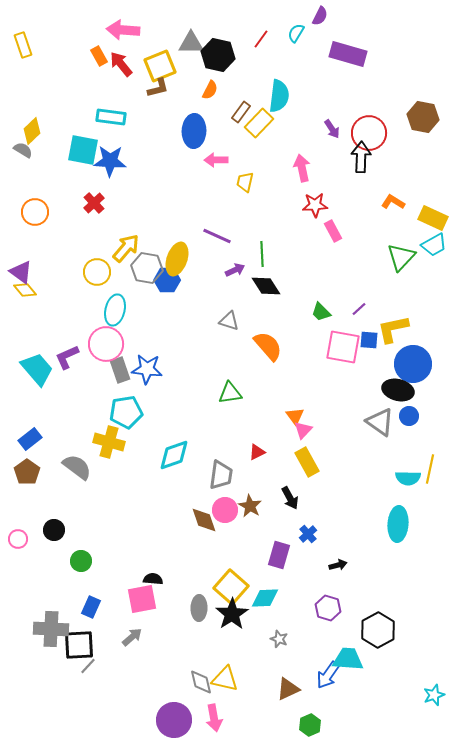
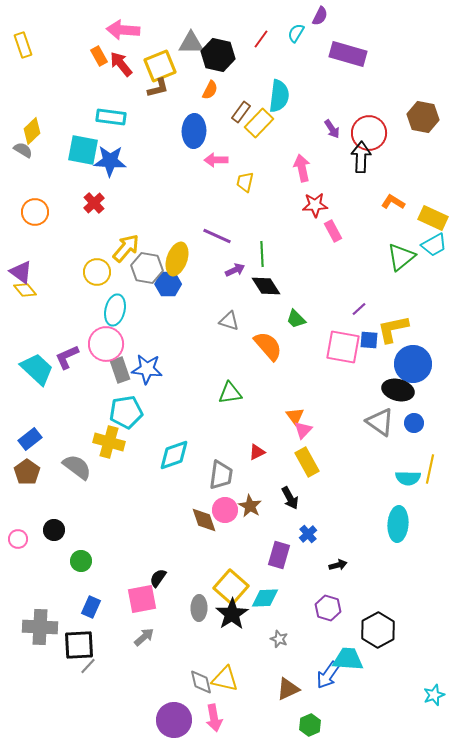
green triangle at (401, 257): rotated 8 degrees clockwise
blue hexagon at (167, 280): moved 1 px right, 4 px down
green trapezoid at (321, 312): moved 25 px left, 7 px down
cyan trapezoid at (37, 369): rotated 6 degrees counterclockwise
blue circle at (409, 416): moved 5 px right, 7 px down
black semicircle at (153, 579): moved 5 px right, 1 px up; rotated 60 degrees counterclockwise
gray cross at (51, 629): moved 11 px left, 2 px up
gray arrow at (132, 637): moved 12 px right
